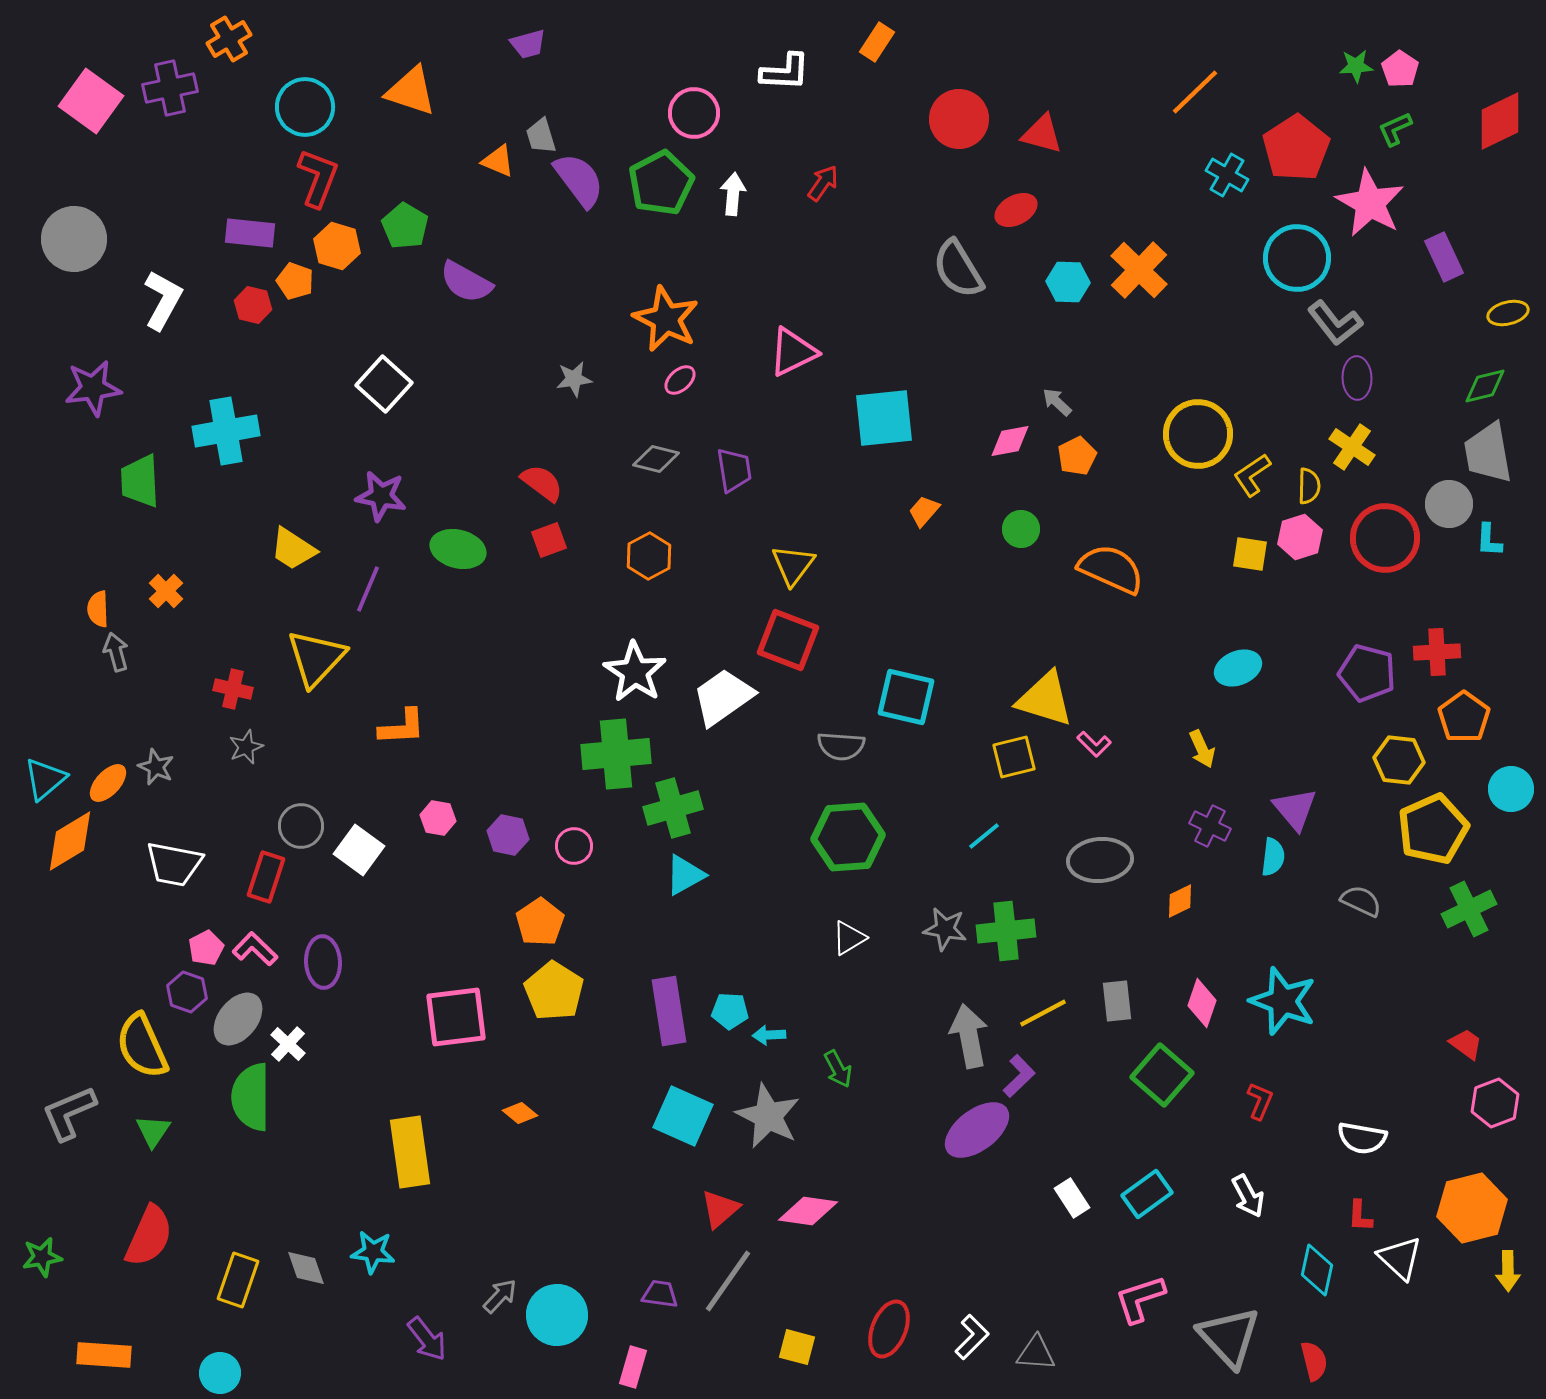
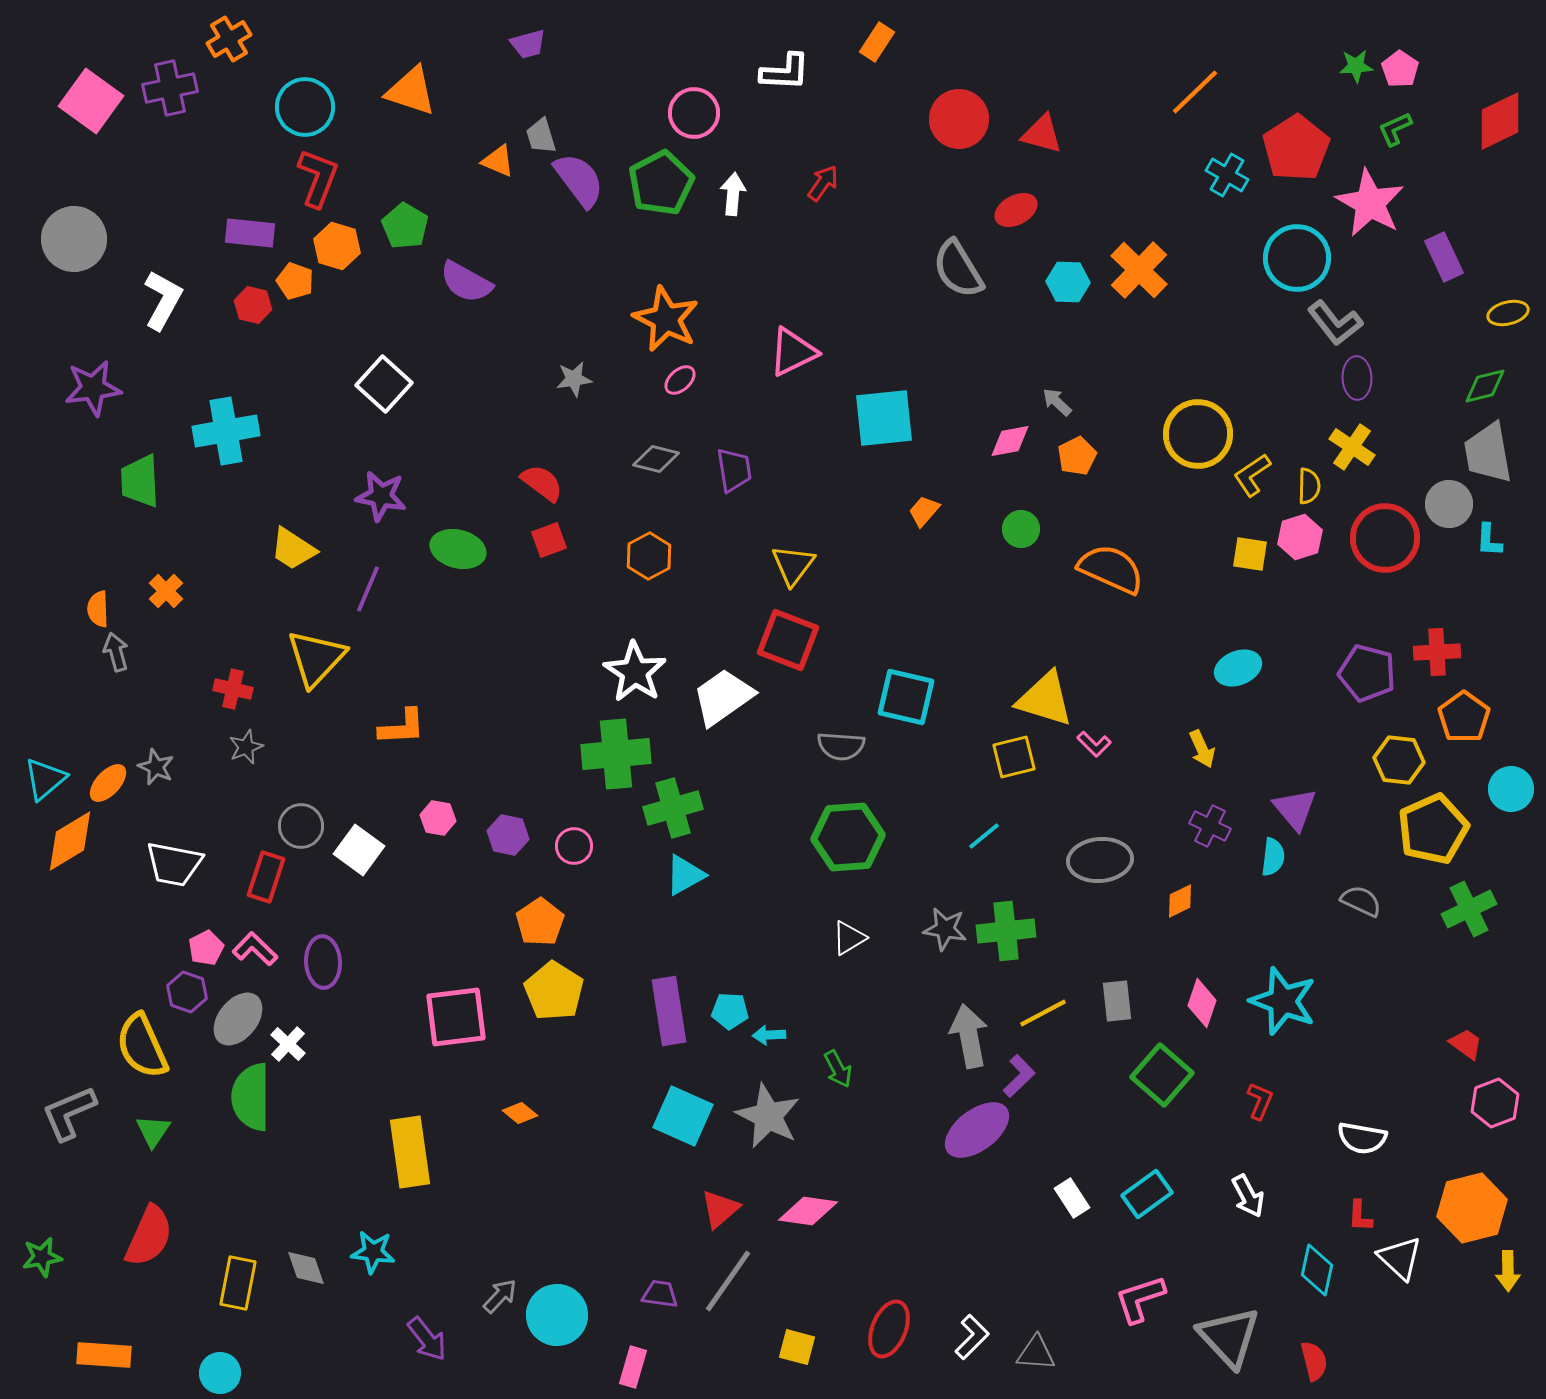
yellow rectangle at (238, 1280): moved 3 px down; rotated 8 degrees counterclockwise
